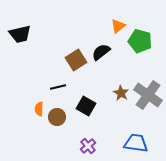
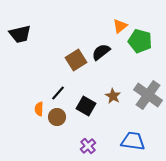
orange triangle: moved 2 px right
black line: moved 6 px down; rotated 35 degrees counterclockwise
brown star: moved 8 px left, 3 px down
blue trapezoid: moved 3 px left, 2 px up
